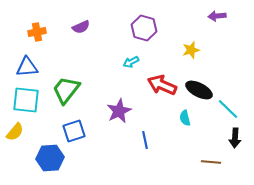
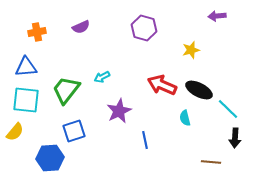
cyan arrow: moved 29 px left, 15 px down
blue triangle: moved 1 px left
